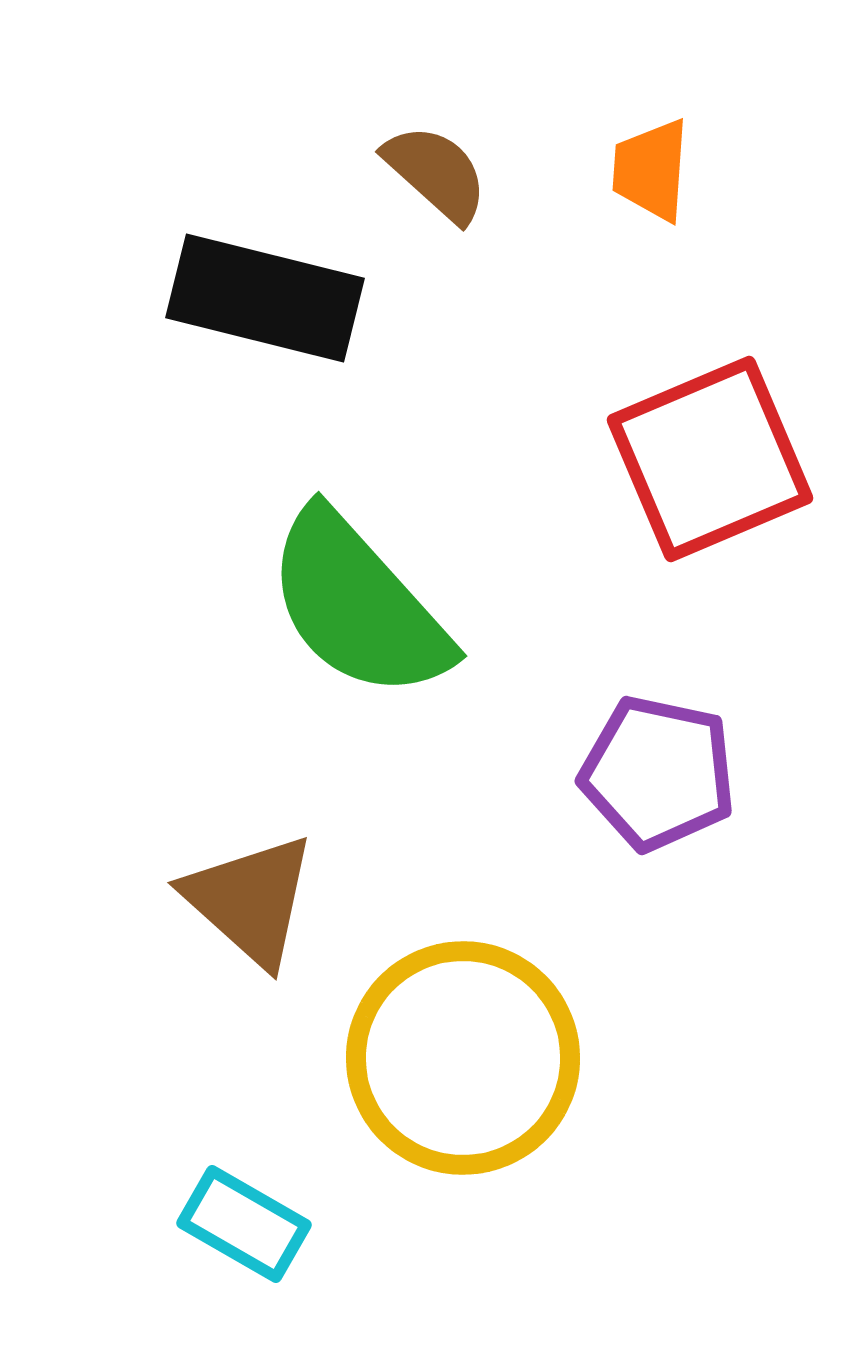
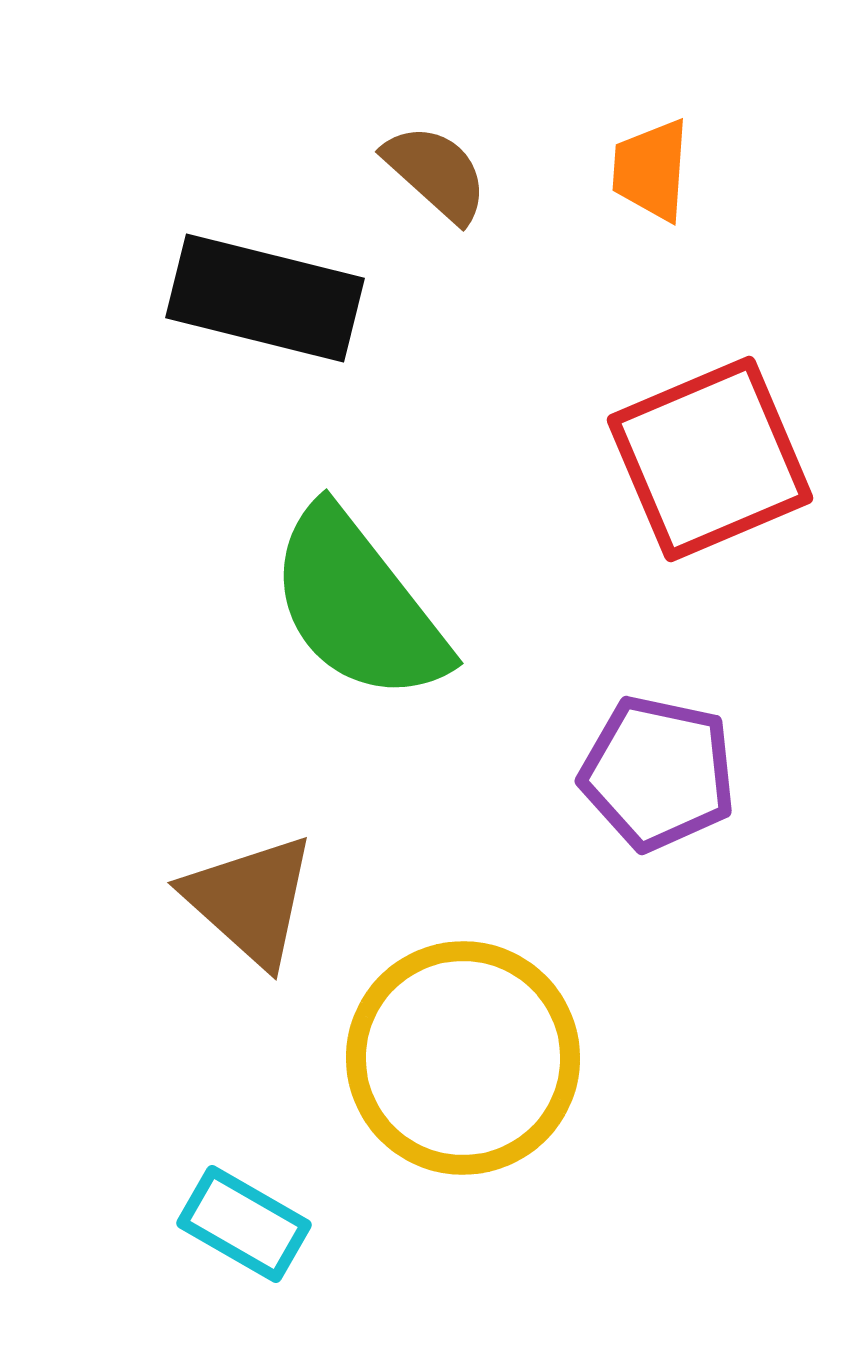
green semicircle: rotated 4 degrees clockwise
